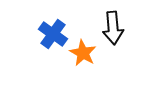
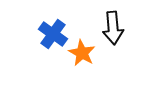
orange star: moved 1 px left
